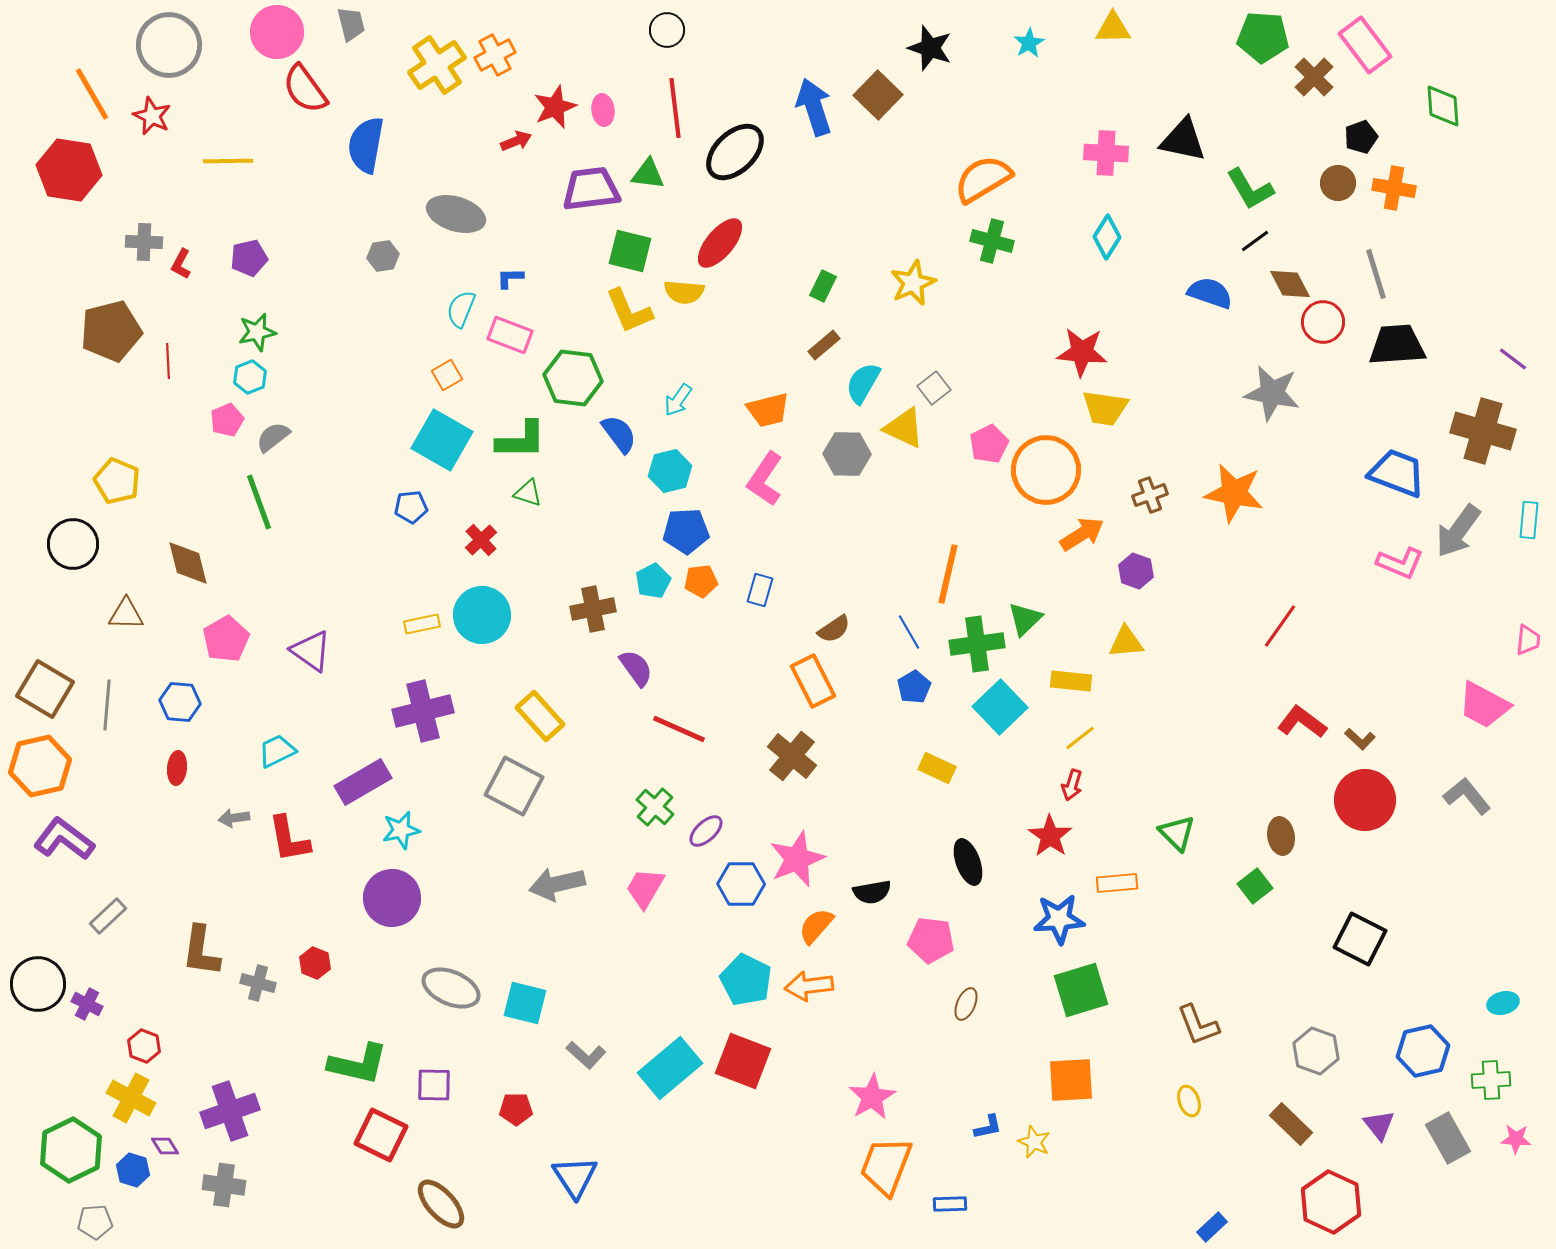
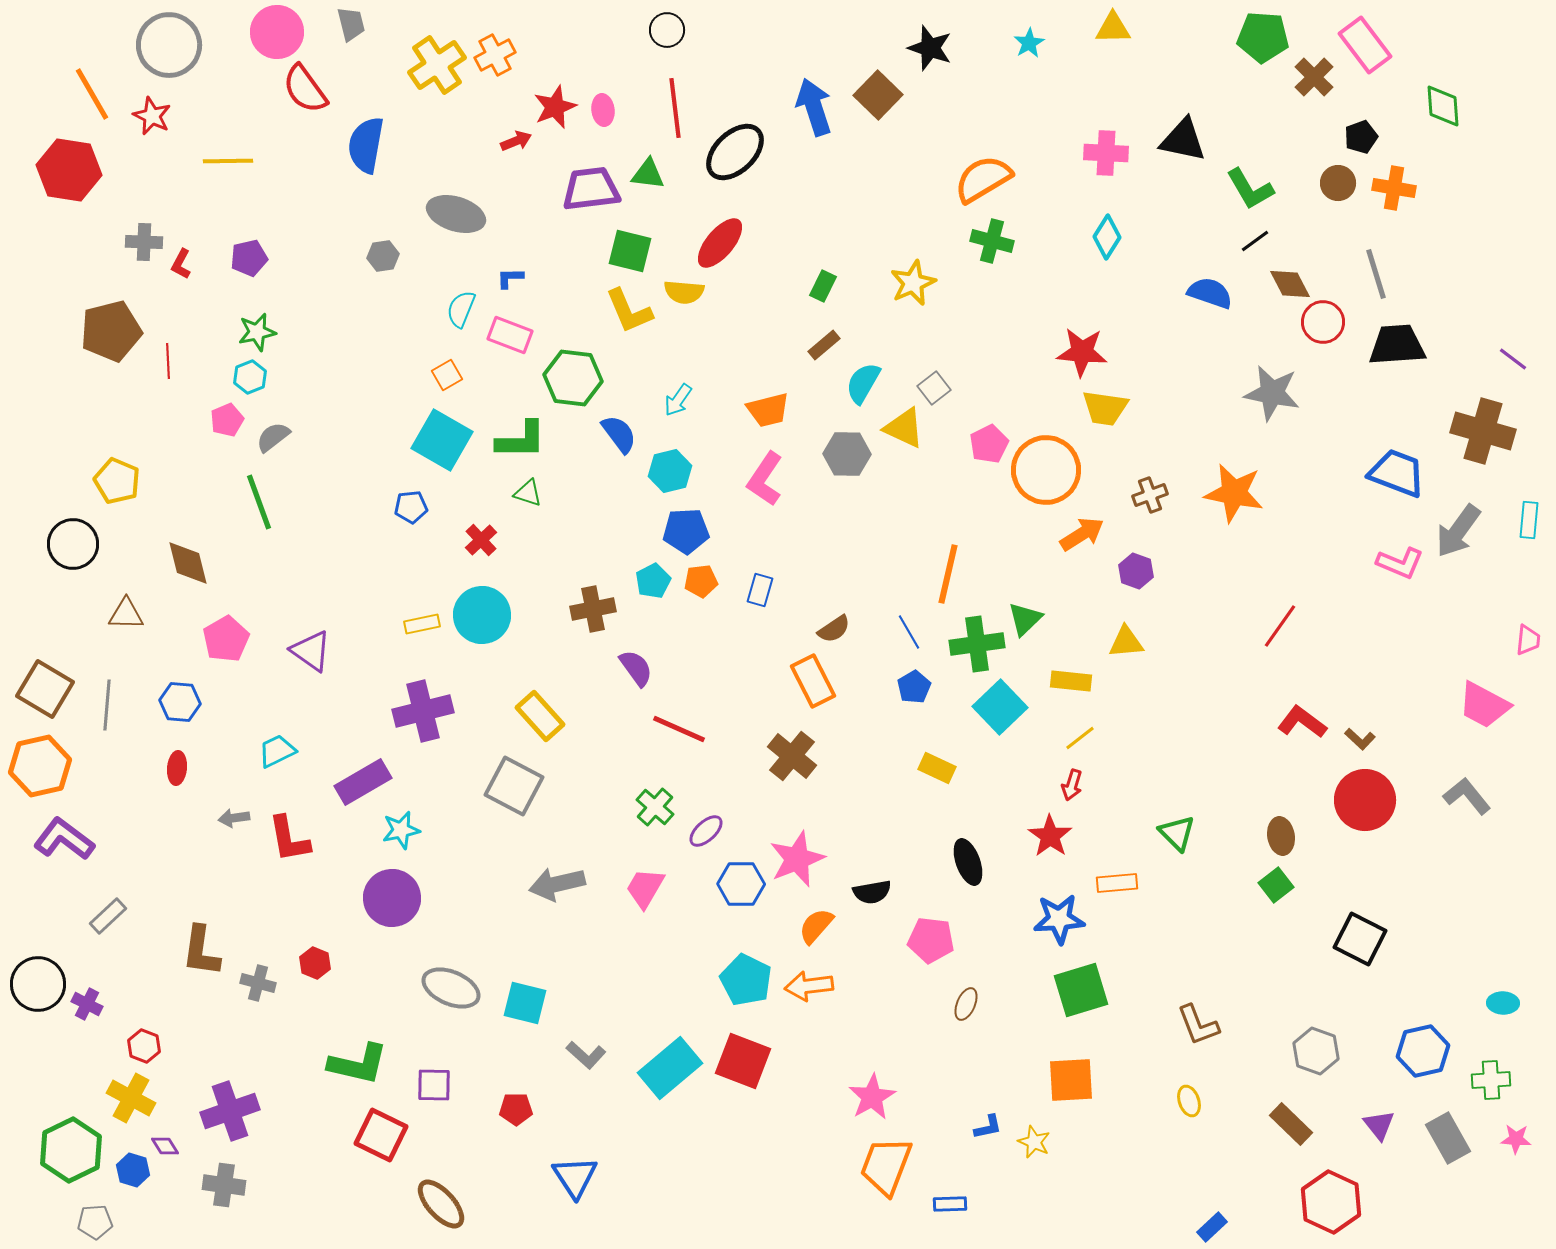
green square at (1255, 886): moved 21 px right, 1 px up
cyan ellipse at (1503, 1003): rotated 16 degrees clockwise
